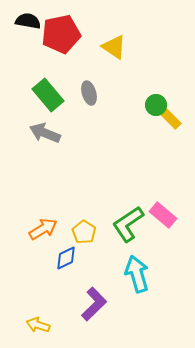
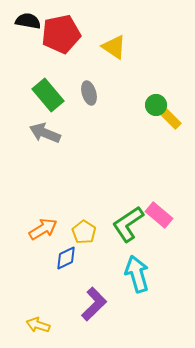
pink rectangle: moved 4 px left
